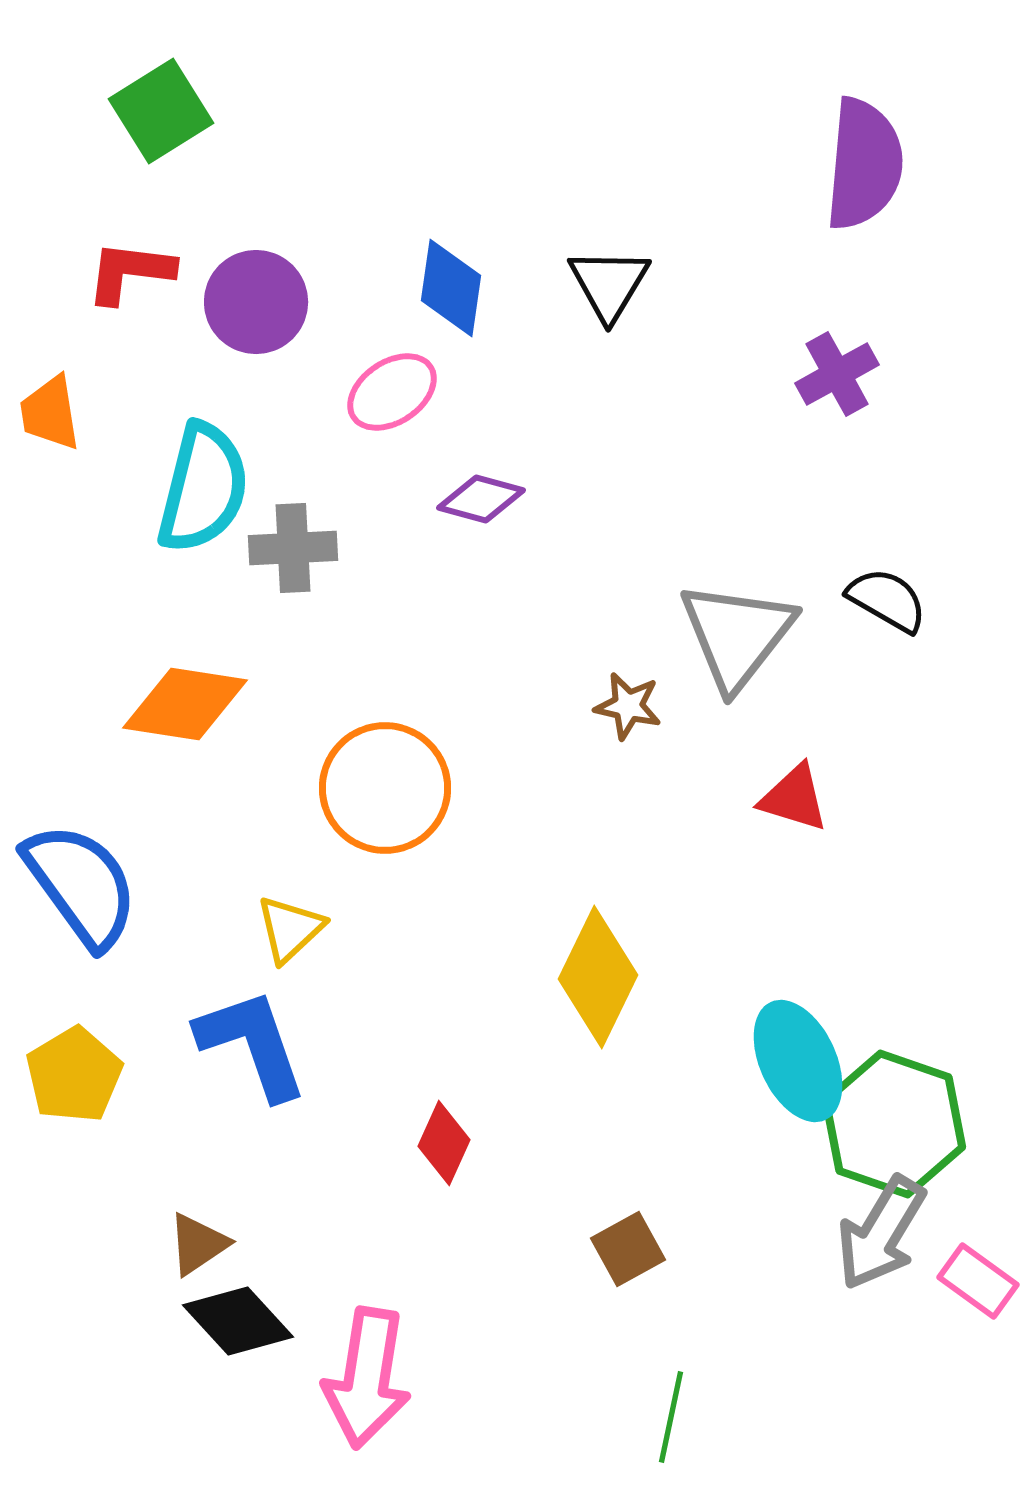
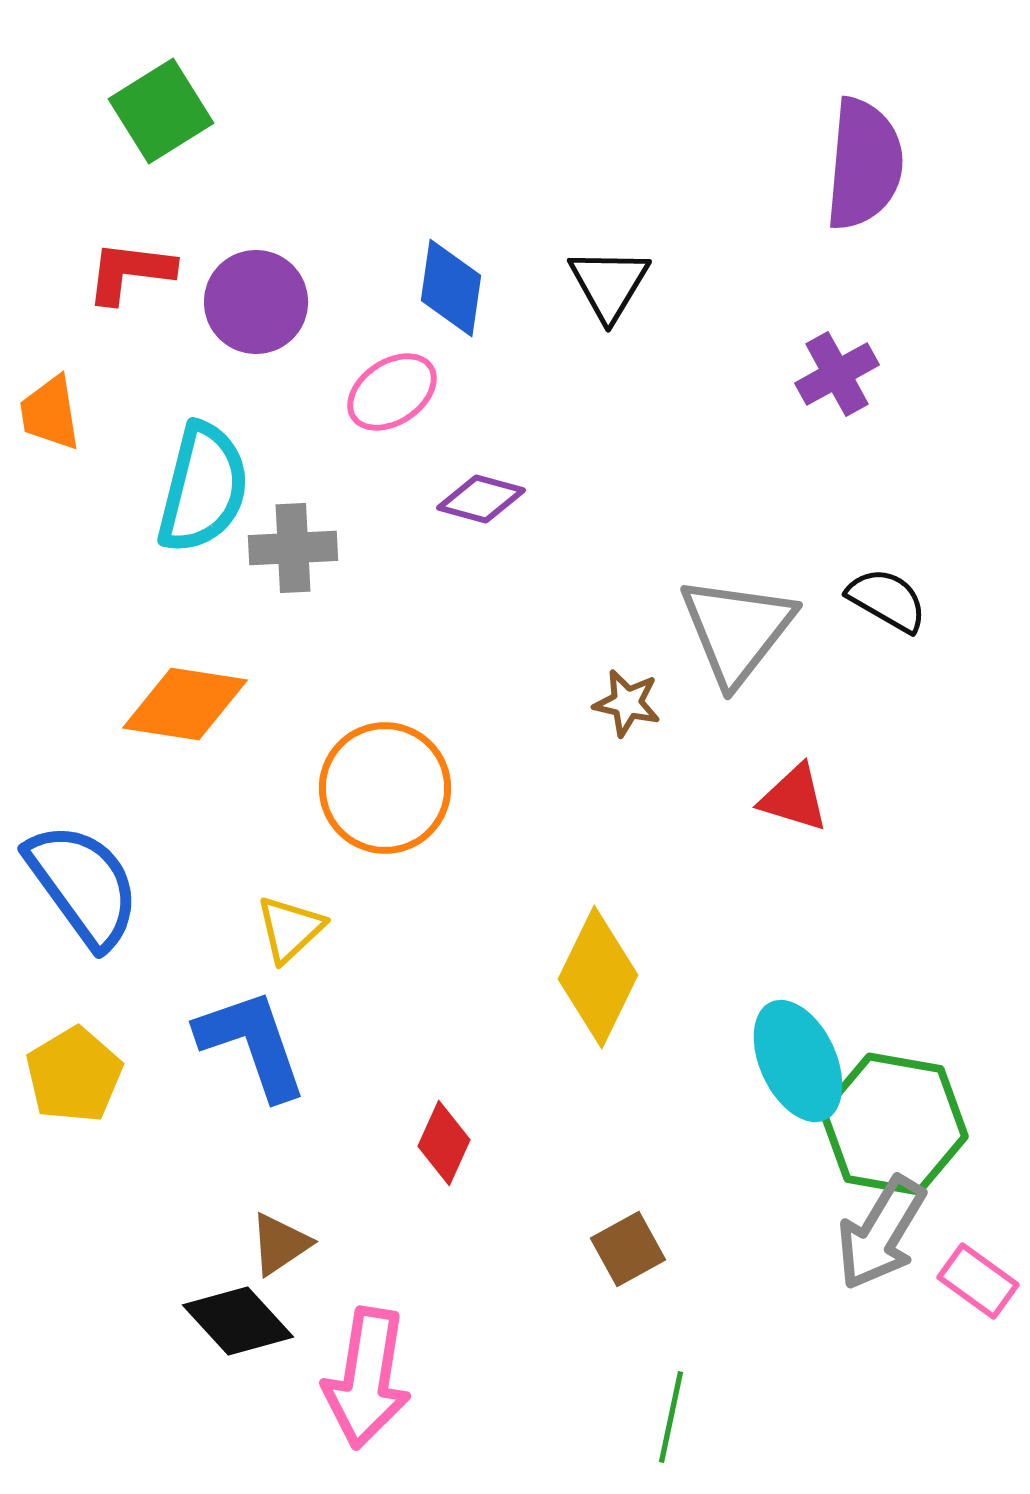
gray triangle: moved 5 px up
brown star: moved 1 px left, 3 px up
blue semicircle: moved 2 px right
green hexagon: rotated 9 degrees counterclockwise
brown triangle: moved 82 px right
